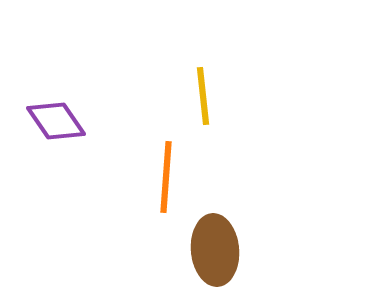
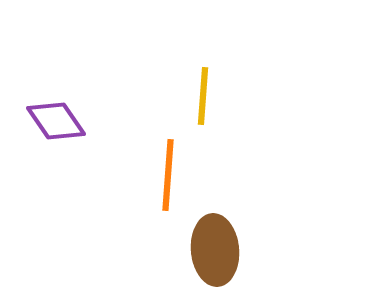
yellow line: rotated 10 degrees clockwise
orange line: moved 2 px right, 2 px up
